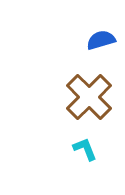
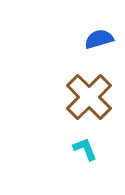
blue semicircle: moved 2 px left, 1 px up
